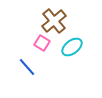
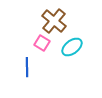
brown cross: rotated 10 degrees counterclockwise
blue line: rotated 42 degrees clockwise
